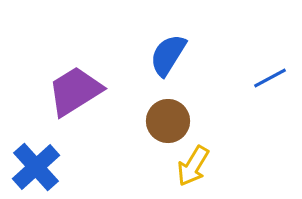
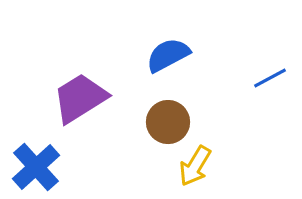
blue semicircle: rotated 30 degrees clockwise
purple trapezoid: moved 5 px right, 7 px down
brown circle: moved 1 px down
yellow arrow: moved 2 px right
